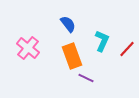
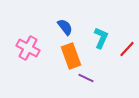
blue semicircle: moved 3 px left, 3 px down
cyan L-shape: moved 1 px left, 3 px up
pink cross: rotated 10 degrees counterclockwise
orange rectangle: moved 1 px left
